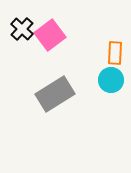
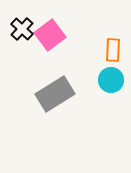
orange rectangle: moved 2 px left, 3 px up
